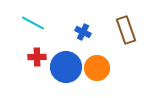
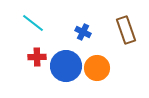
cyan line: rotated 10 degrees clockwise
blue circle: moved 1 px up
